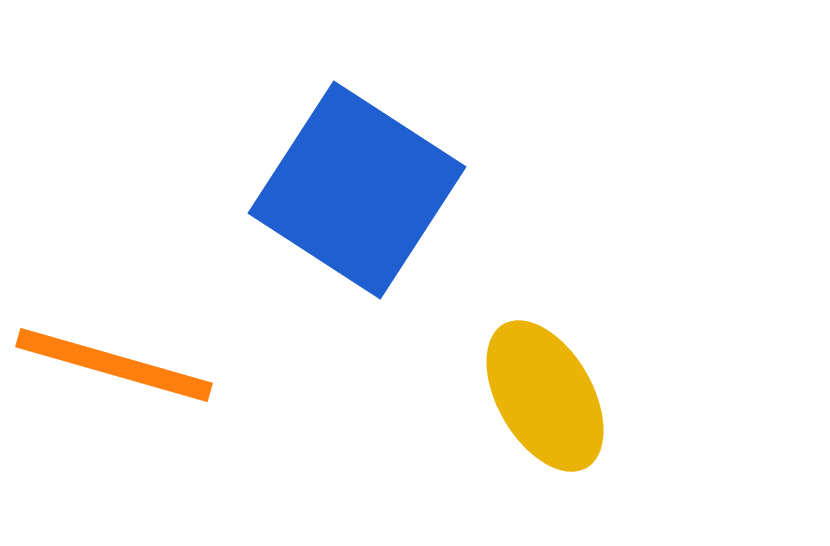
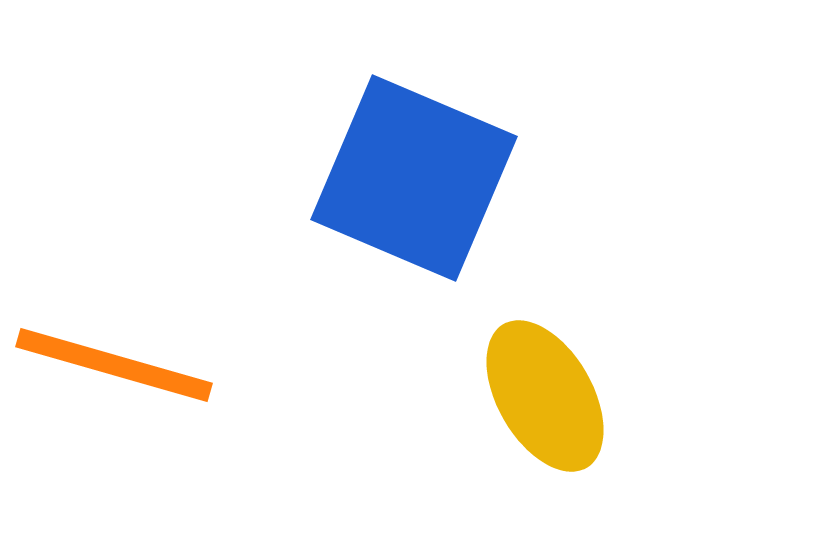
blue square: moved 57 px right, 12 px up; rotated 10 degrees counterclockwise
